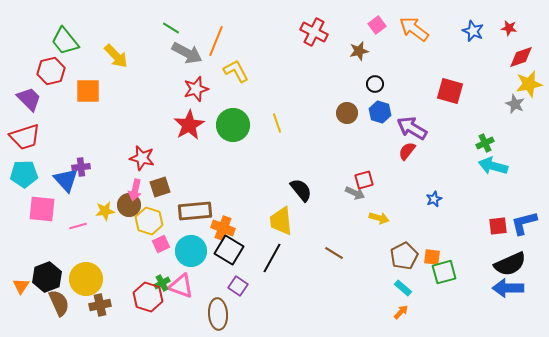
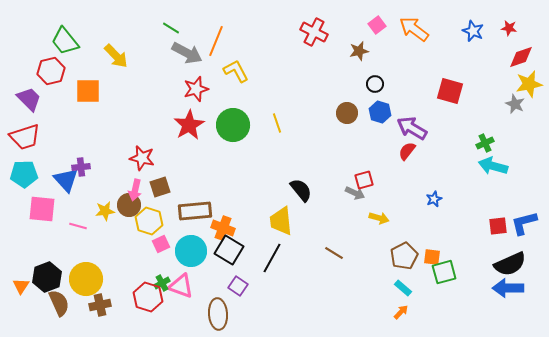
pink line at (78, 226): rotated 30 degrees clockwise
